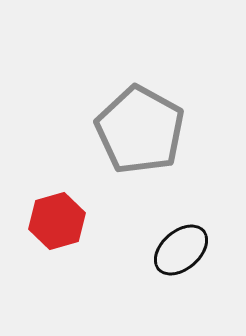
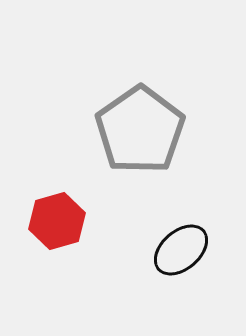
gray pentagon: rotated 8 degrees clockwise
